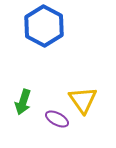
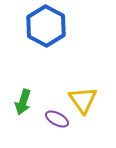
blue hexagon: moved 2 px right
